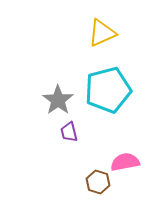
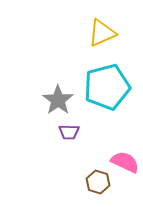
cyan pentagon: moved 1 px left, 3 px up
purple trapezoid: rotated 75 degrees counterclockwise
pink semicircle: rotated 36 degrees clockwise
